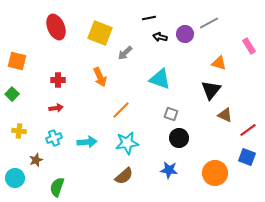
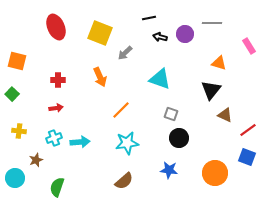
gray line: moved 3 px right; rotated 30 degrees clockwise
cyan arrow: moved 7 px left
brown semicircle: moved 5 px down
